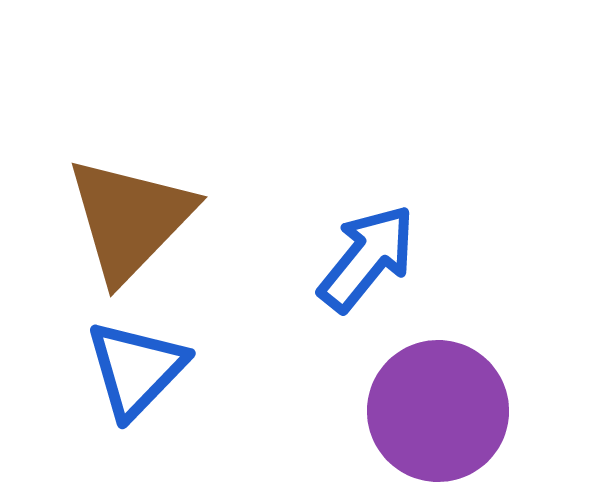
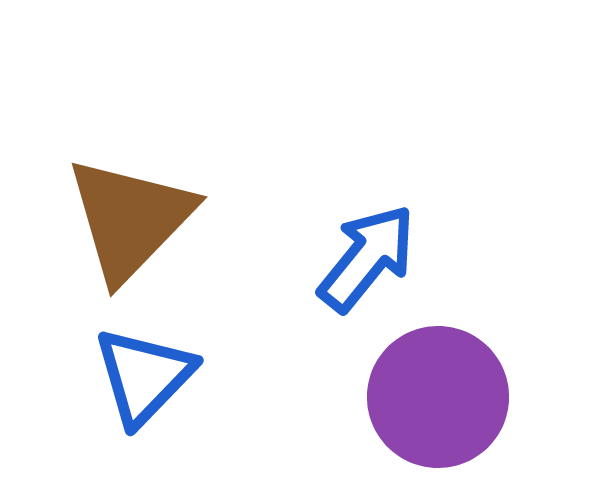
blue triangle: moved 8 px right, 7 px down
purple circle: moved 14 px up
